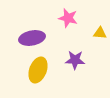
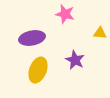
pink star: moved 3 px left, 4 px up
purple star: rotated 24 degrees clockwise
